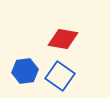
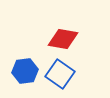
blue square: moved 2 px up
